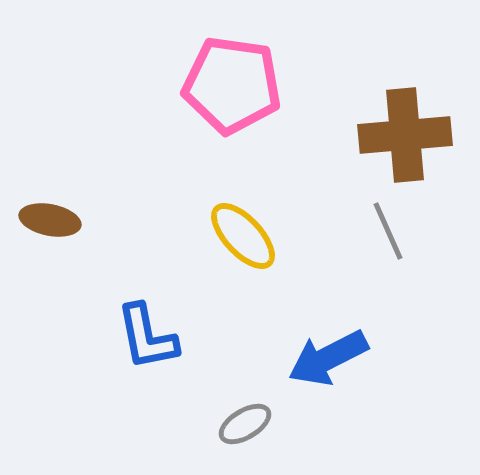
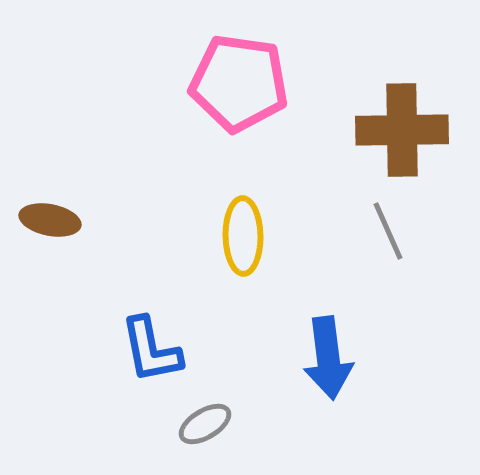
pink pentagon: moved 7 px right, 2 px up
brown cross: moved 3 px left, 5 px up; rotated 4 degrees clockwise
yellow ellipse: rotated 42 degrees clockwise
blue L-shape: moved 4 px right, 13 px down
blue arrow: rotated 70 degrees counterclockwise
gray ellipse: moved 40 px left
